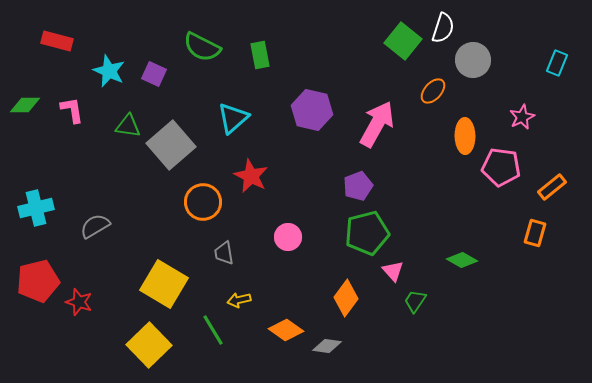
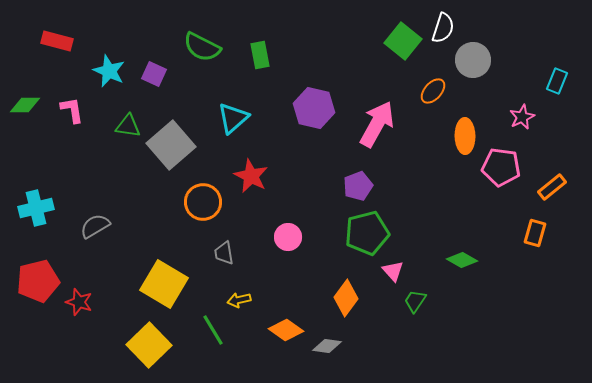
cyan rectangle at (557, 63): moved 18 px down
purple hexagon at (312, 110): moved 2 px right, 2 px up
